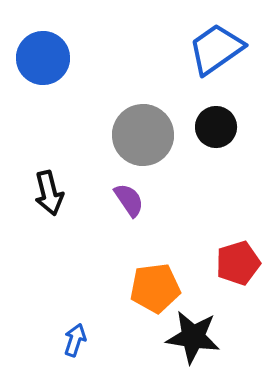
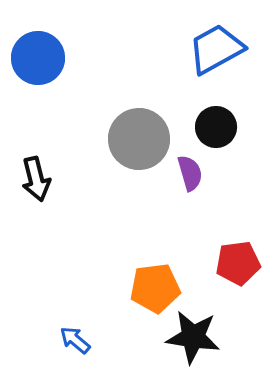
blue trapezoid: rotated 6 degrees clockwise
blue circle: moved 5 px left
gray circle: moved 4 px left, 4 px down
black arrow: moved 13 px left, 14 px up
purple semicircle: moved 61 px right, 27 px up; rotated 18 degrees clockwise
red pentagon: rotated 9 degrees clockwise
blue arrow: rotated 68 degrees counterclockwise
